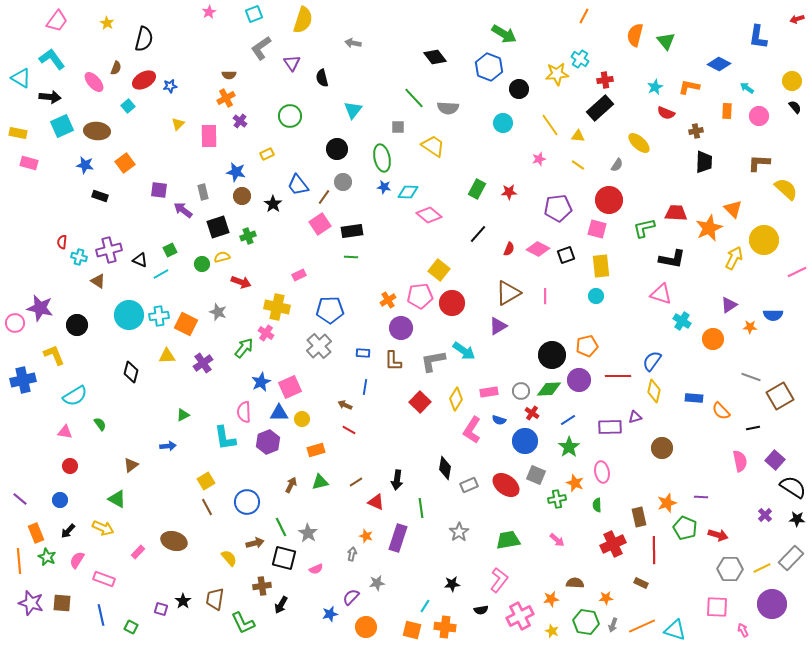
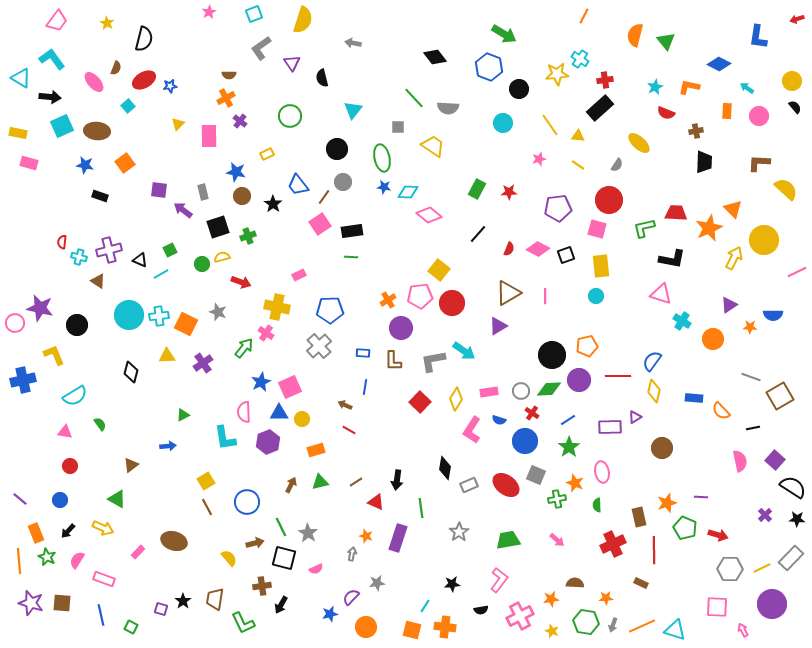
purple triangle at (635, 417): rotated 16 degrees counterclockwise
